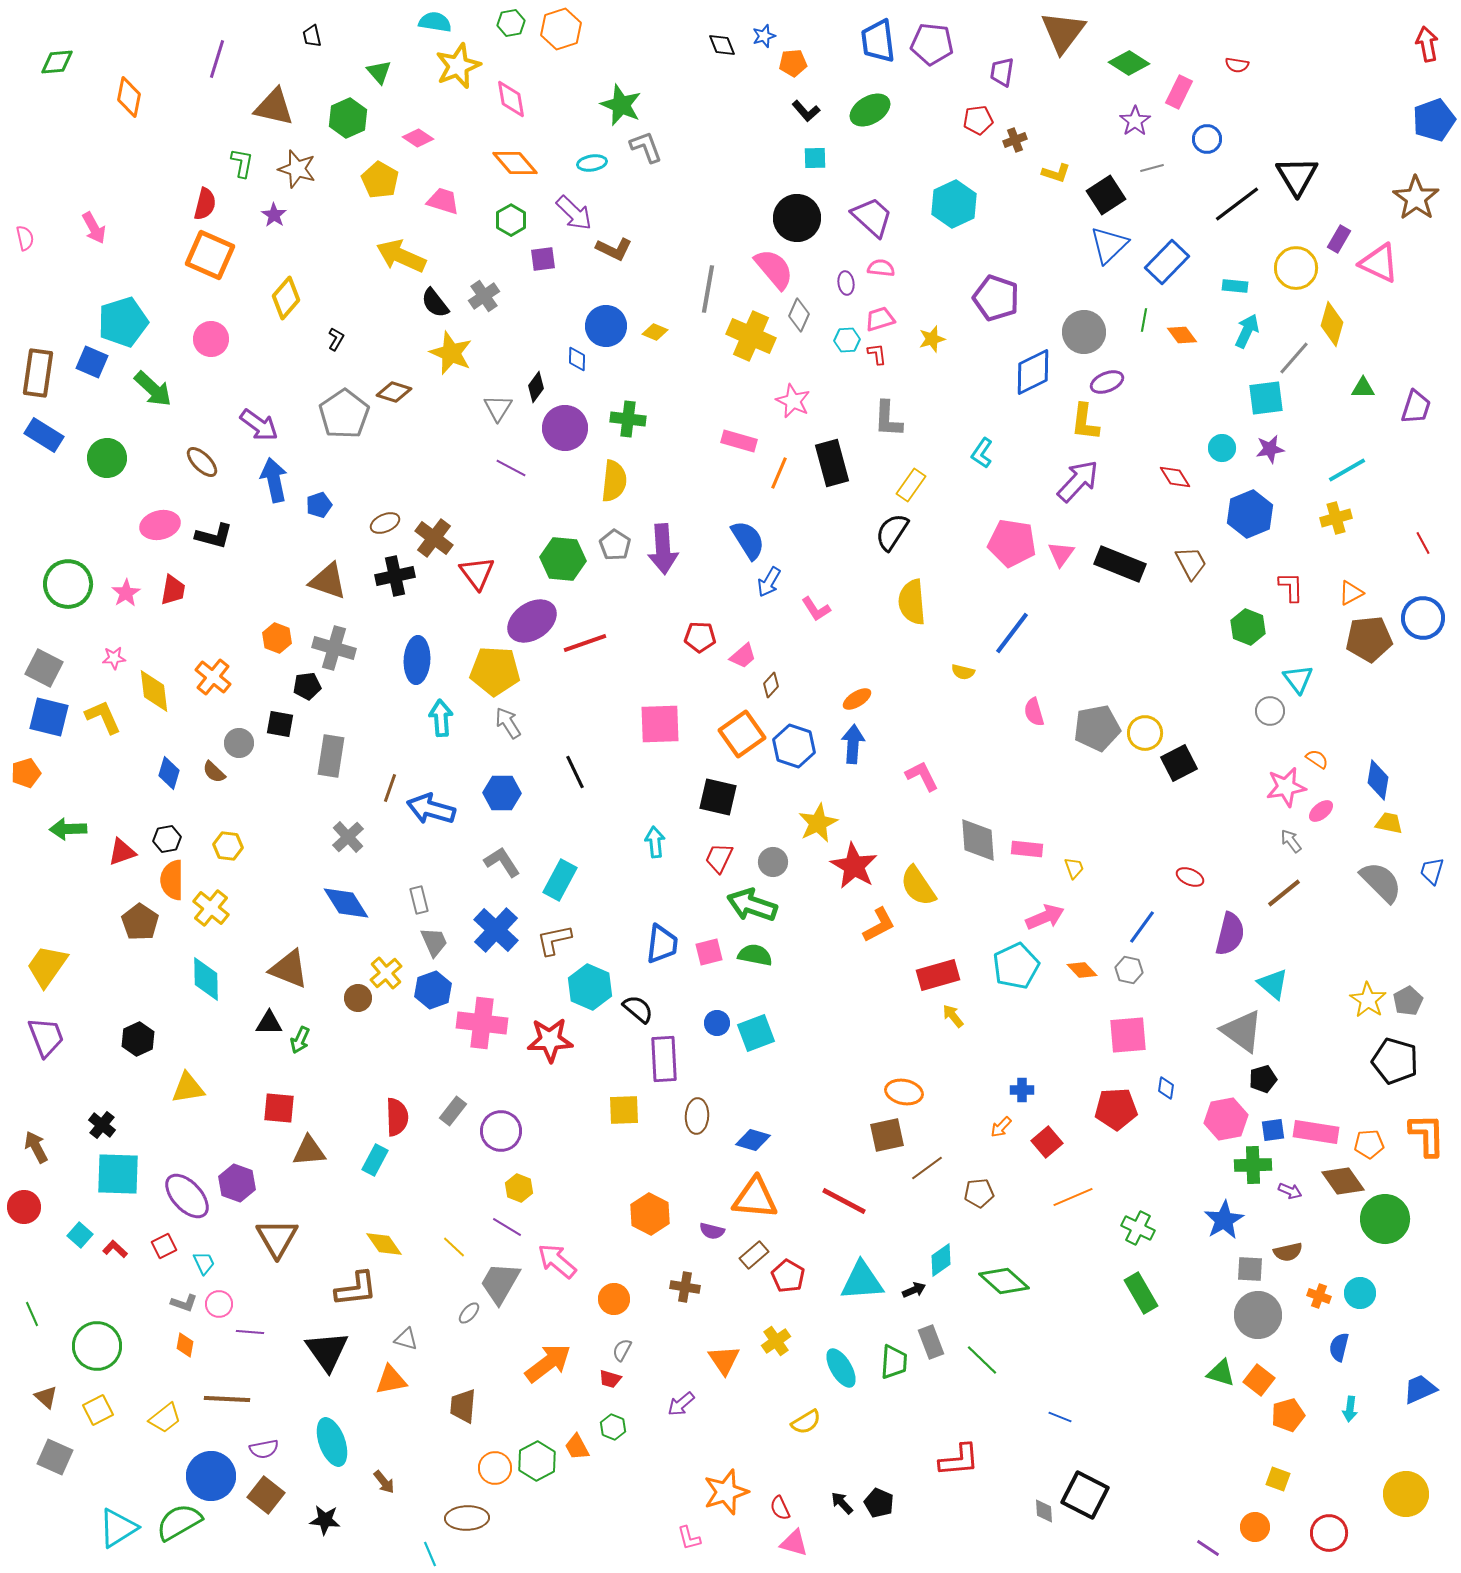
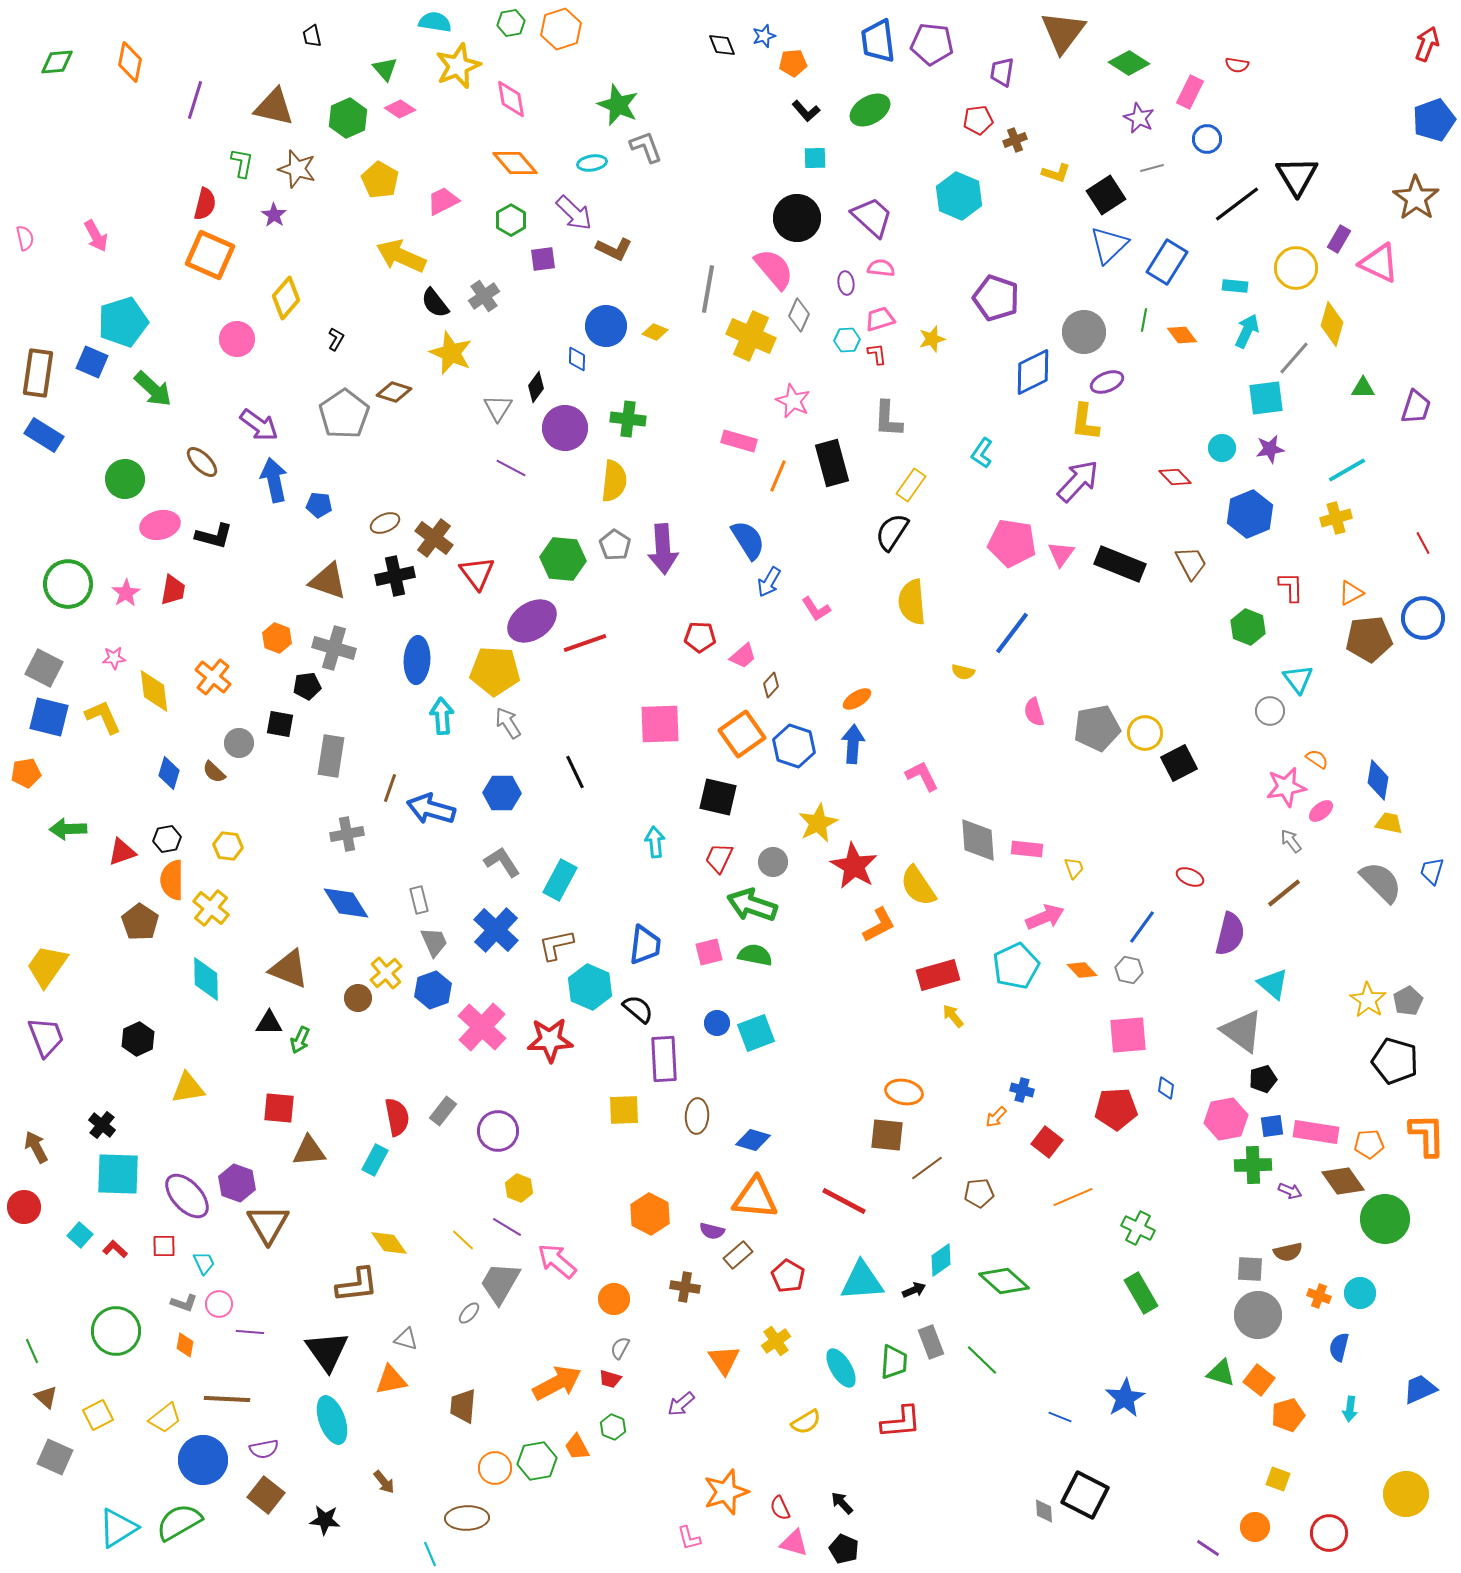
red arrow at (1427, 44): rotated 32 degrees clockwise
purple line at (217, 59): moved 22 px left, 41 px down
green triangle at (379, 72): moved 6 px right, 3 px up
pink rectangle at (1179, 92): moved 11 px right
orange diamond at (129, 97): moved 1 px right, 35 px up
green star at (621, 105): moved 3 px left
purple star at (1135, 121): moved 4 px right, 3 px up; rotated 12 degrees counterclockwise
pink diamond at (418, 138): moved 18 px left, 29 px up
pink trapezoid at (443, 201): rotated 44 degrees counterclockwise
cyan hexagon at (954, 204): moved 5 px right, 8 px up; rotated 12 degrees counterclockwise
pink arrow at (94, 228): moved 2 px right, 8 px down
blue rectangle at (1167, 262): rotated 12 degrees counterclockwise
pink circle at (211, 339): moved 26 px right
green circle at (107, 458): moved 18 px right, 21 px down
orange line at (779, 473): moved 1 px left, 3 px down
red diamond at (1175, 477): rotated 12 degrees counterclockwise
blue pentagon at (319, 505): rotated 25 degrees clockwise
cyan arrow at (441, 718): moved 1 px right, 2 px up
orange pentagon at (26, 773): rotated 8 degrees clockwise
gray cross at (348, 837): moved 1 px left, 3 px up; rotated 32 degrees clockwise
brown L-shape at (554, 940): moved 2 px right, 5 px down
blue trapezoid at (662, 944): moved 17 px left, 1 px down
pink cross at (482, 1023): moved 4 px down; rotated 36 degrees clockwise
blue cross at (1022, 1090): rotated 15 degrees clockwise
gray rectangle at (453, 1111): moved 10 px left
red semicircle at (397, 1117): rotated 9 degrees counterclockwise
orange arrow at (1001, 1127): moved 5 px left, 10 px up
blue square at (1273, 1130): moved 1 px left, 4 px up
purple circle at (501, 1131): moved 3 px left
brown square at (887, 1135): rotated 18 degrees clockwise
red square at (1047, 1142): rotated 12 degrees counterclockwise
blue star at (1224, 1220): moved 99 px left, 178 px down
brown triangle at (277, 1238): moved 9 px left, 14 px up
yellow diamond at (384, 1244): moved 5 px right, 1 px up
red square at (164, 1246): rotated 25 degrees clockwise
yellow line at (454, 1247): moved 9 px right, 7 px up
brown rectangle at (754, 1255): moved 16 px left
brown L-shape at (356, 1289): moved 1 px right, 4 px up
green line at (32, 1314): moved 37 px down
green circle at (97, 1346): moved 19 px right, 15 px up
gray semicircle at (622, 1350): moved 2 px left, 2 px up
orange arrow at (548, 1363): moved 9 px right, 20 px down; rotated 9 degrees clockwise
yellow square at (98, 1410): moved 5 px down
cyan ellipse at (332, 1442): moved 22 px up
red L-shape at (959, 1460): moved 58 px left, 38 px up
green hexagon at (537, 1461): rotated 18 degrees clockwise
blue circle at (211, 1476): moved 8 px left, 16 px up
black pentagon at (879, 1503): moved 35 px left, 46 px down
